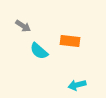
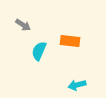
gray arrow: moved 1 px up
cyan semicircle: rotated 72 degrees clockwise
